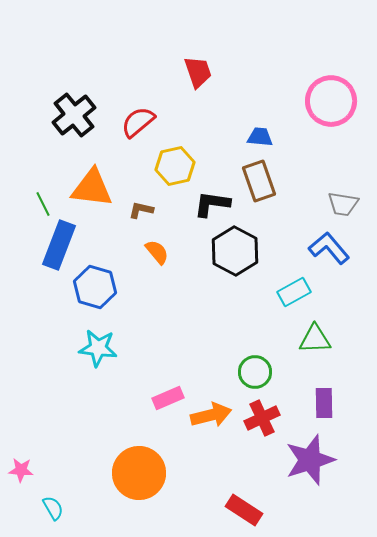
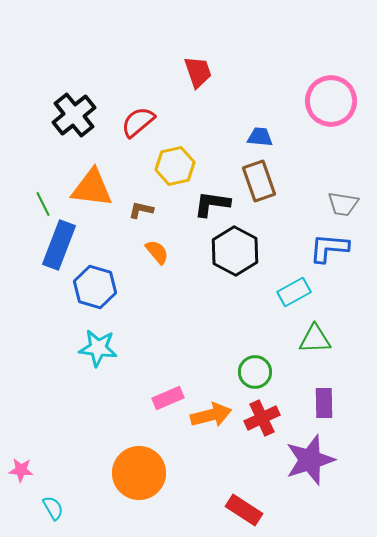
blue L-shape: rotated 45 degrees counterclockwise
